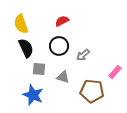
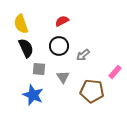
gray triangle: rotated 40 degrees clockwise
